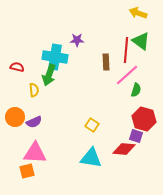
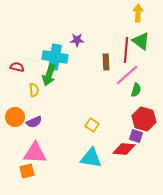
yellow arrow: rotated 72 degrees clockwise
